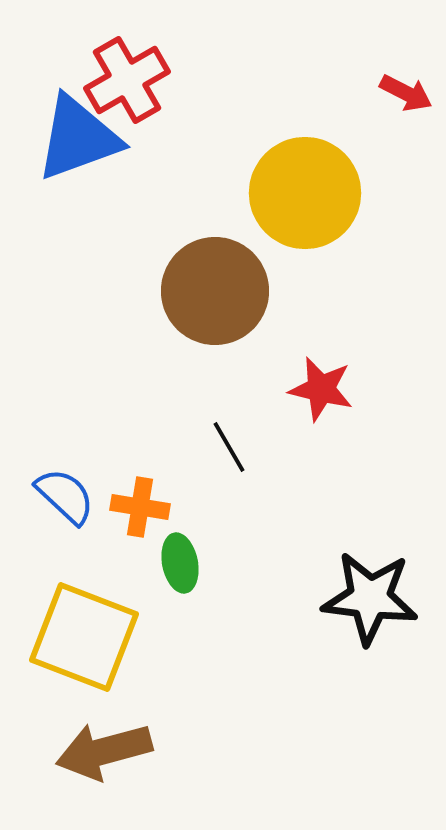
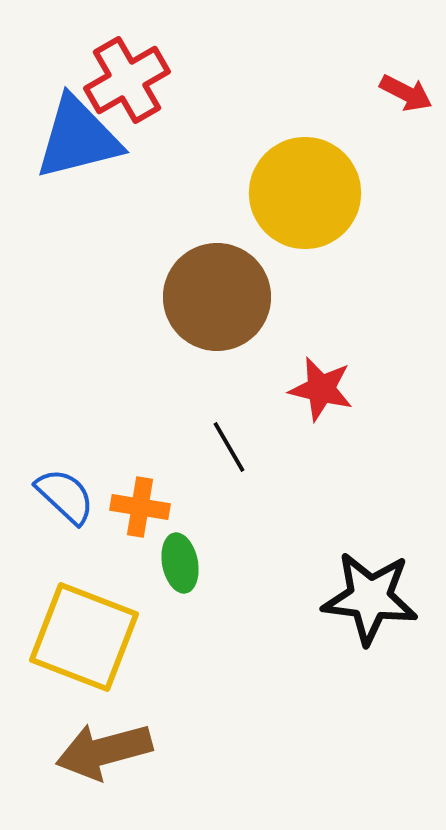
blue triangle: rotated 6 degrees clockwise
brown circle: moved 2 px right, 6 px down
